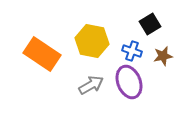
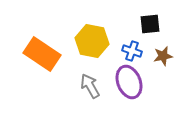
black square: rotated 25 degrees clockwise
gray arrow: moved 1 px left, 1 px down; rotated 90 degrees counterclockwise
